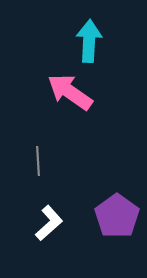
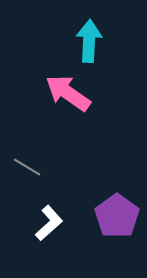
pink arrow: moved 2 px left, 1 px down
gray line: moved 11 px left, 6 px down; rotated 56 degrees counterclockwise
